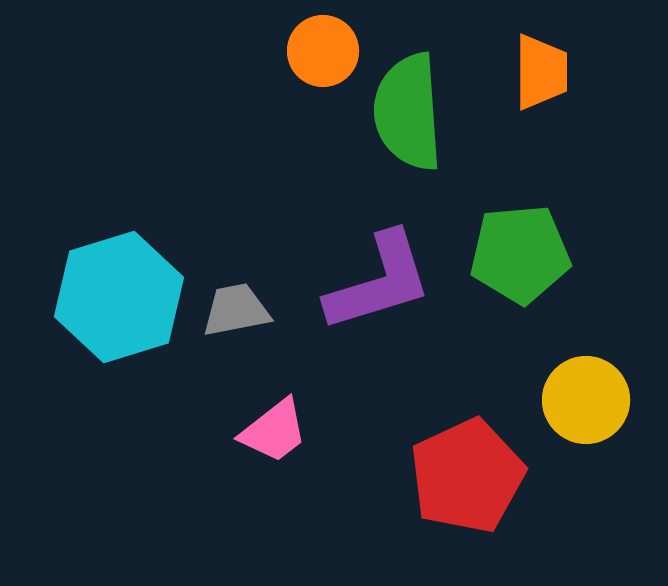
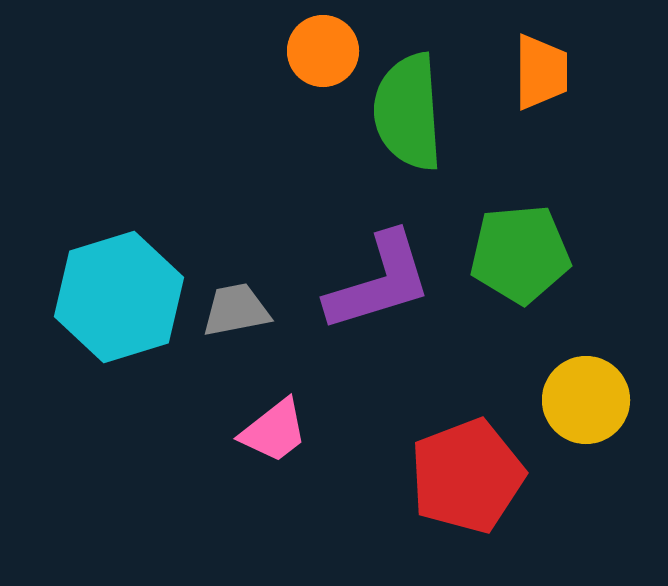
red pentagon: rotated 4 degrees clockwise
